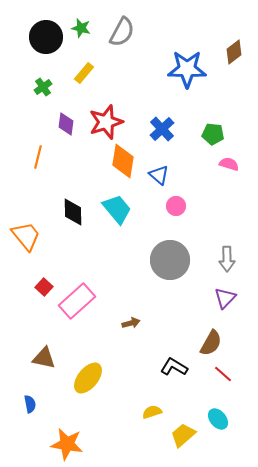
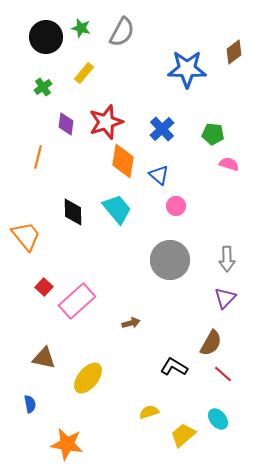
yellow semicircle: moved 3 px left
